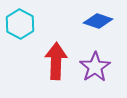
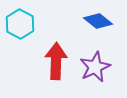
blue diamond: rotated 20 degrees clockwise
purple star: rotated 8 degrees clockwise
